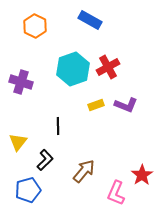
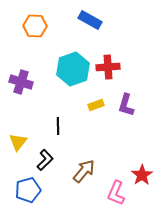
orange hexagon: rotated 25 degrees counterclockwise
red cross: rotated 25 degrees clockwise
purple L-shape: rotated 85 degrees clockwise
